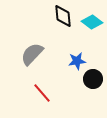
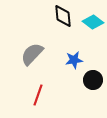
cyan diamond: moved 1 px right
blue star: moved 3 px left, 1 px up
black circle: moved 1 px down
red line: moved 4 px left, 2 px down; rotated 60 degrees clockwise
